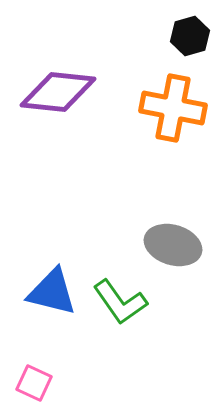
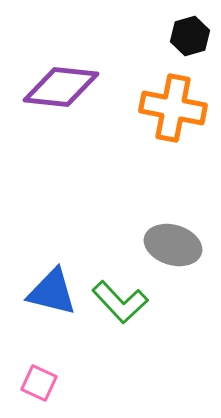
purple diamond: moved 3 px right, 5 px up
green L-shape: rotated 8 degrees counterclockwise
pink square: moved 5 px right
